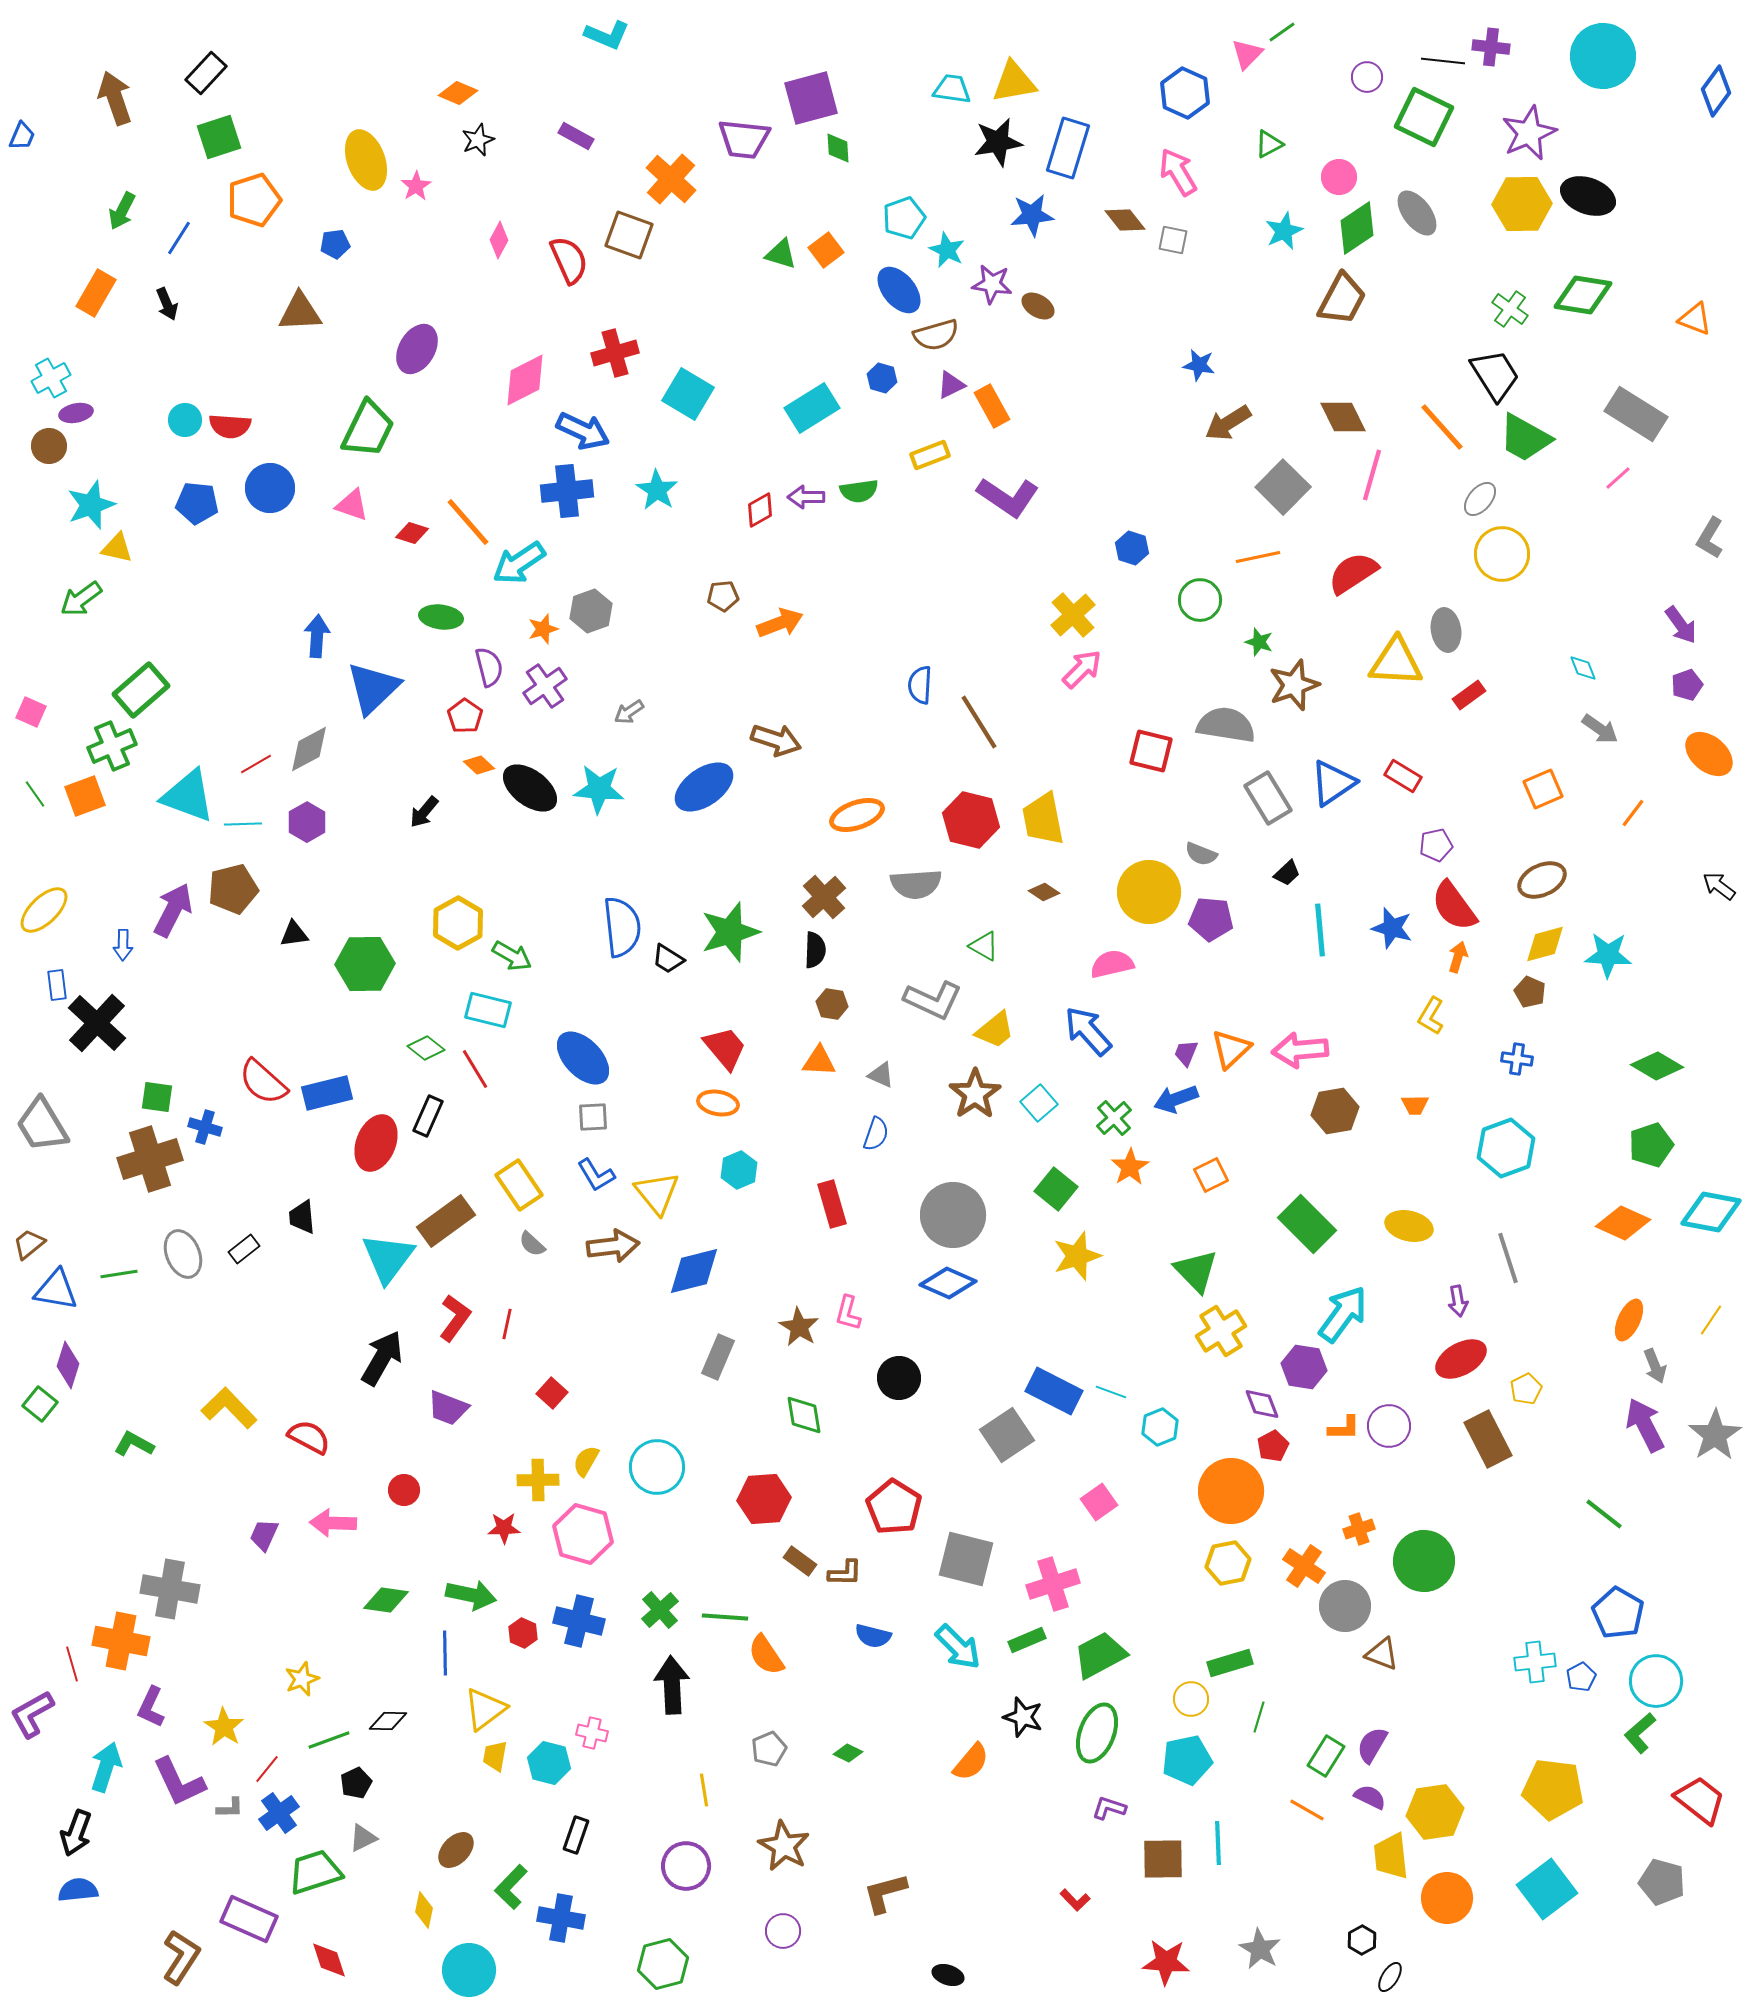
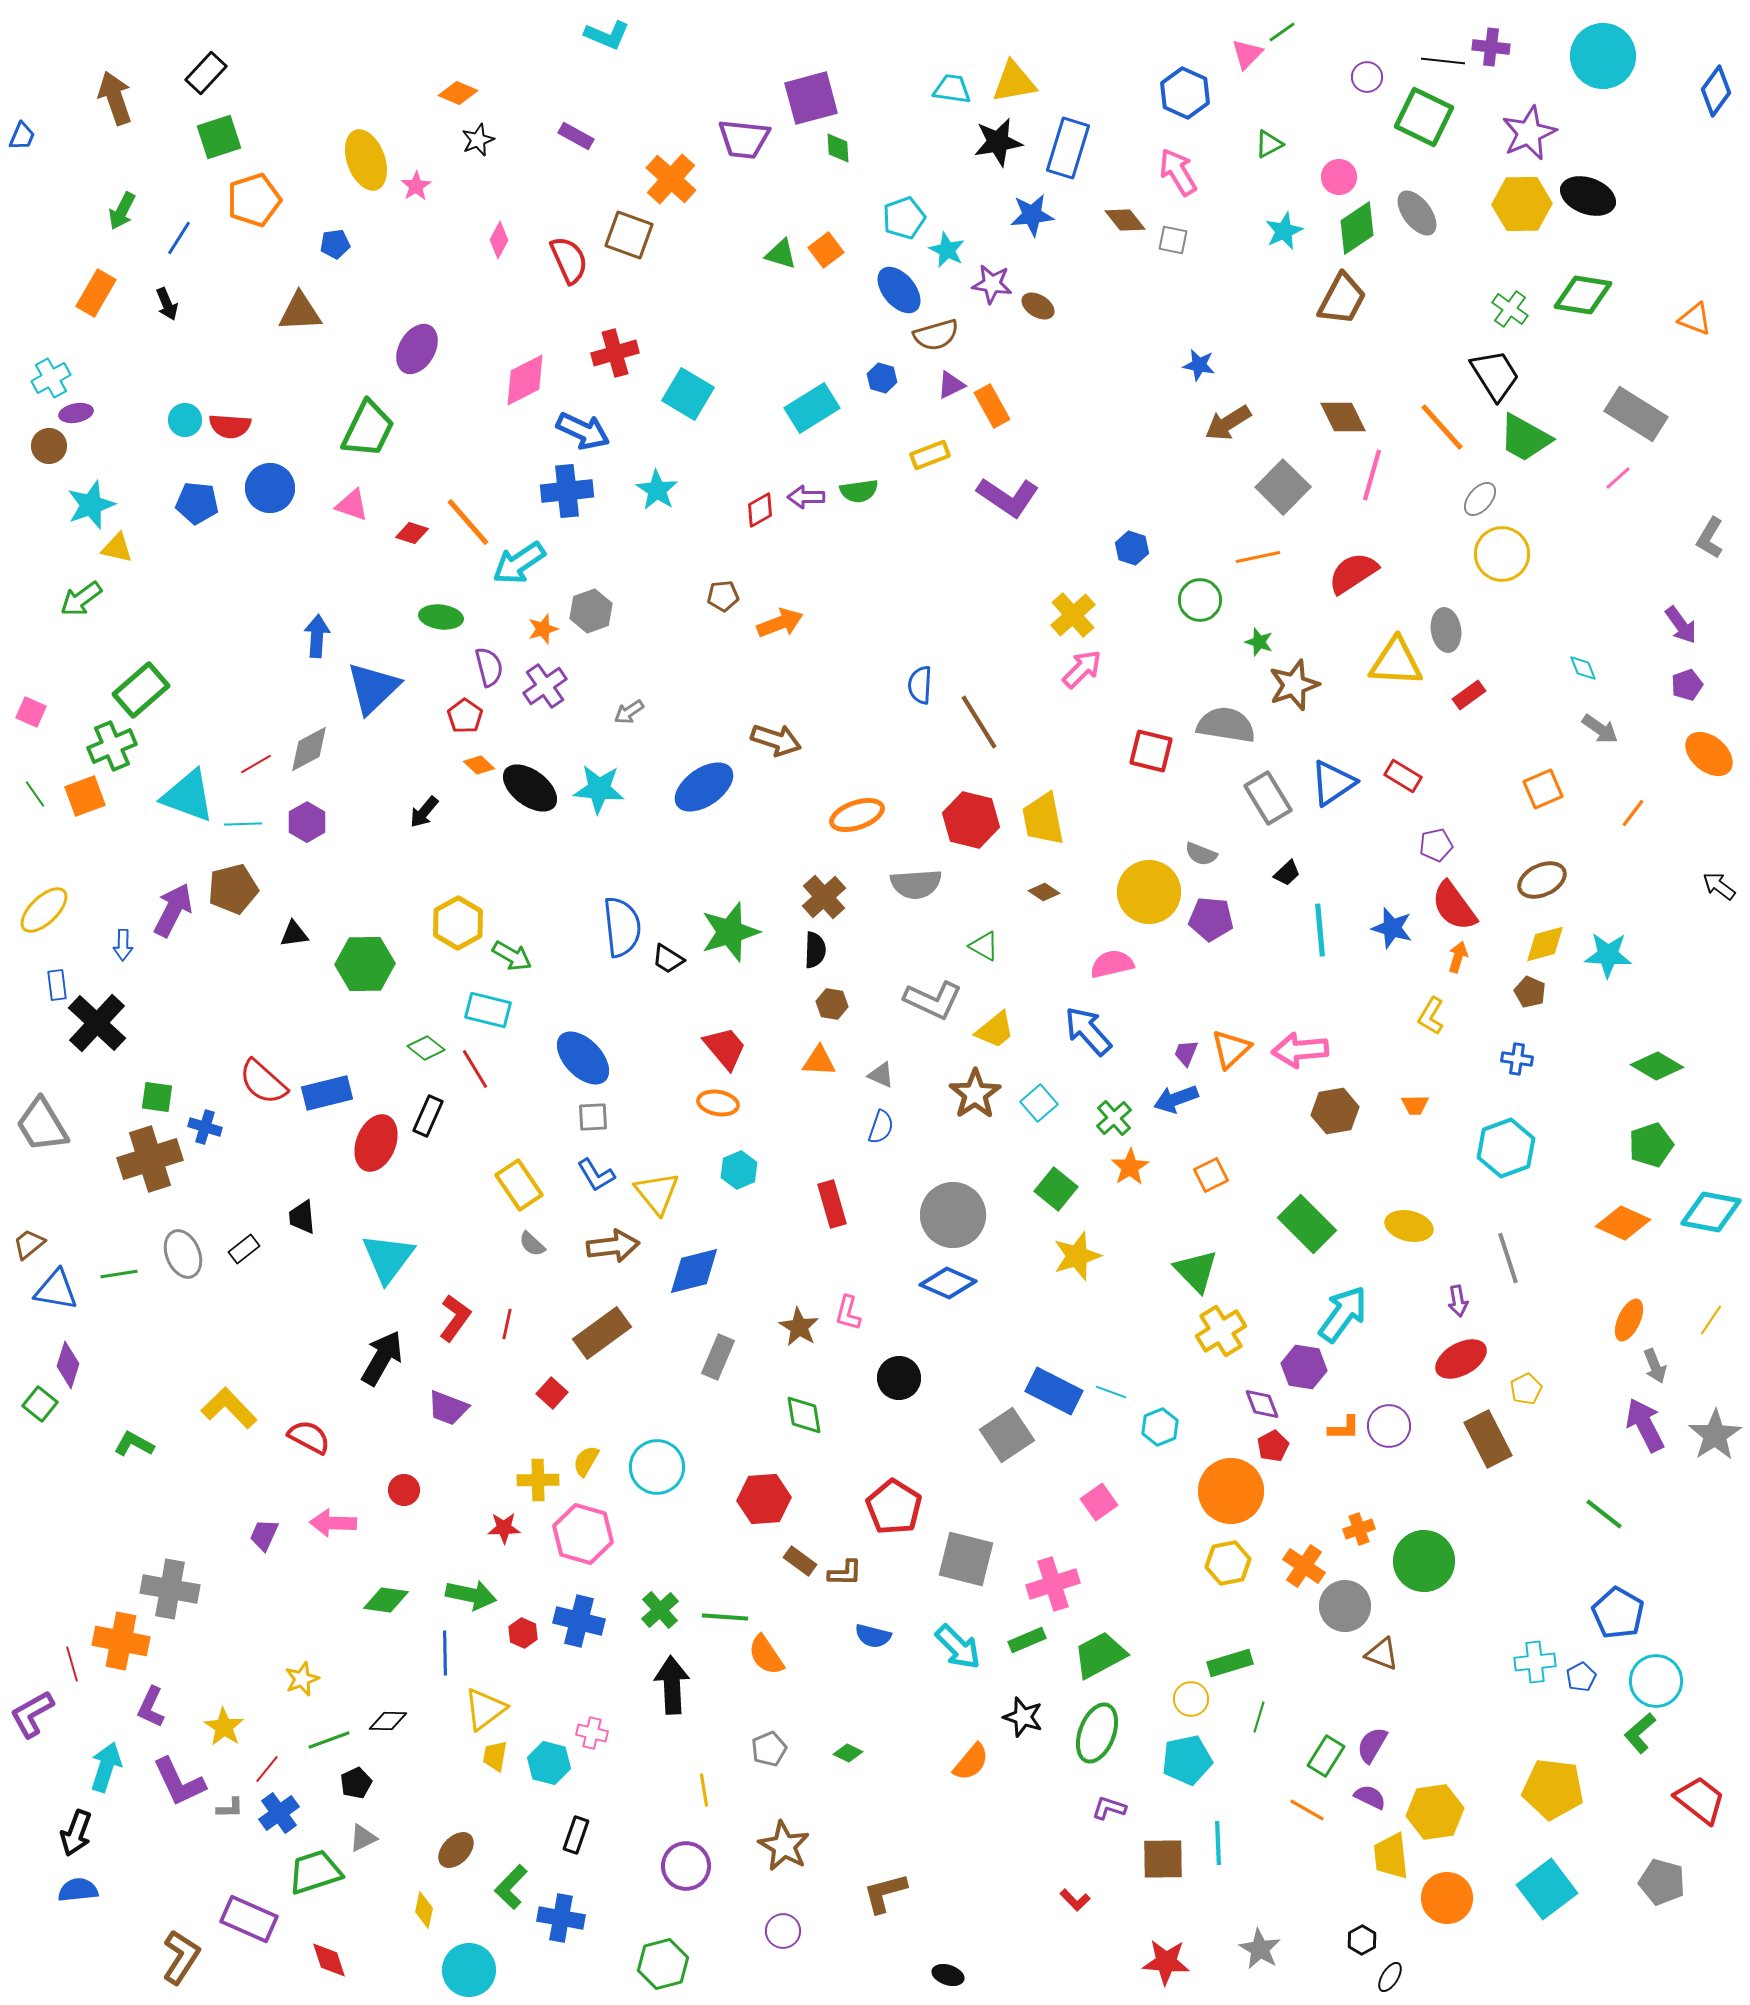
blue semicircle at (876, 1134): moved 5 px right, 7 px up
brown rectangle at (446, 1221): moved 156 px right, 112 px down
